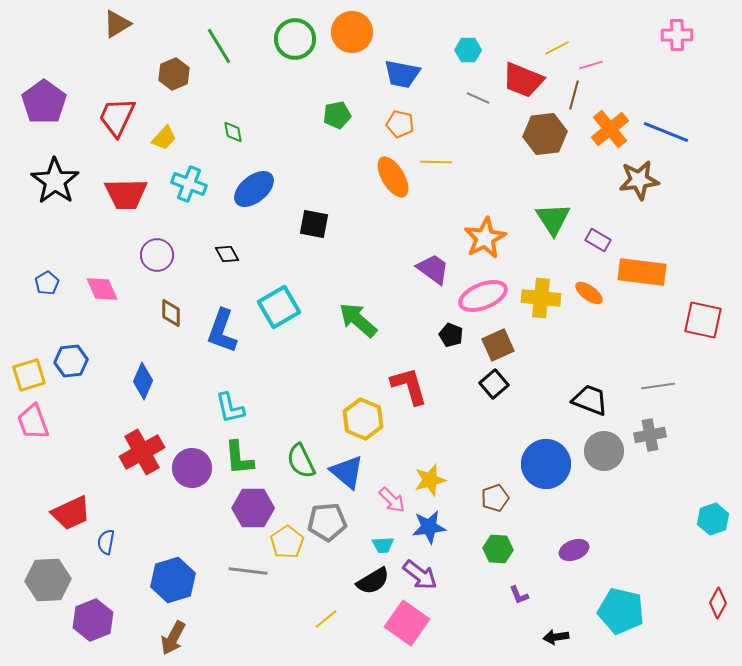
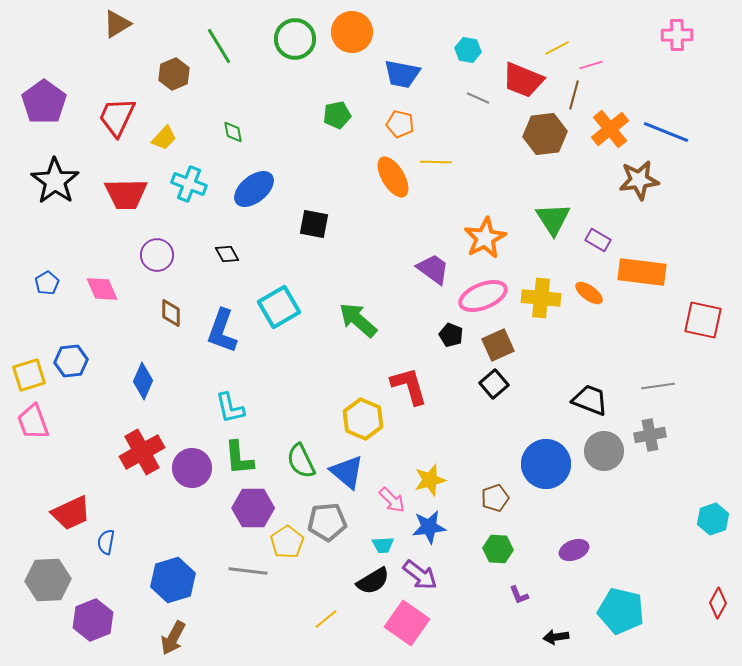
cyan hexagon at (468, 50): rotated 10 degrees clockwise
